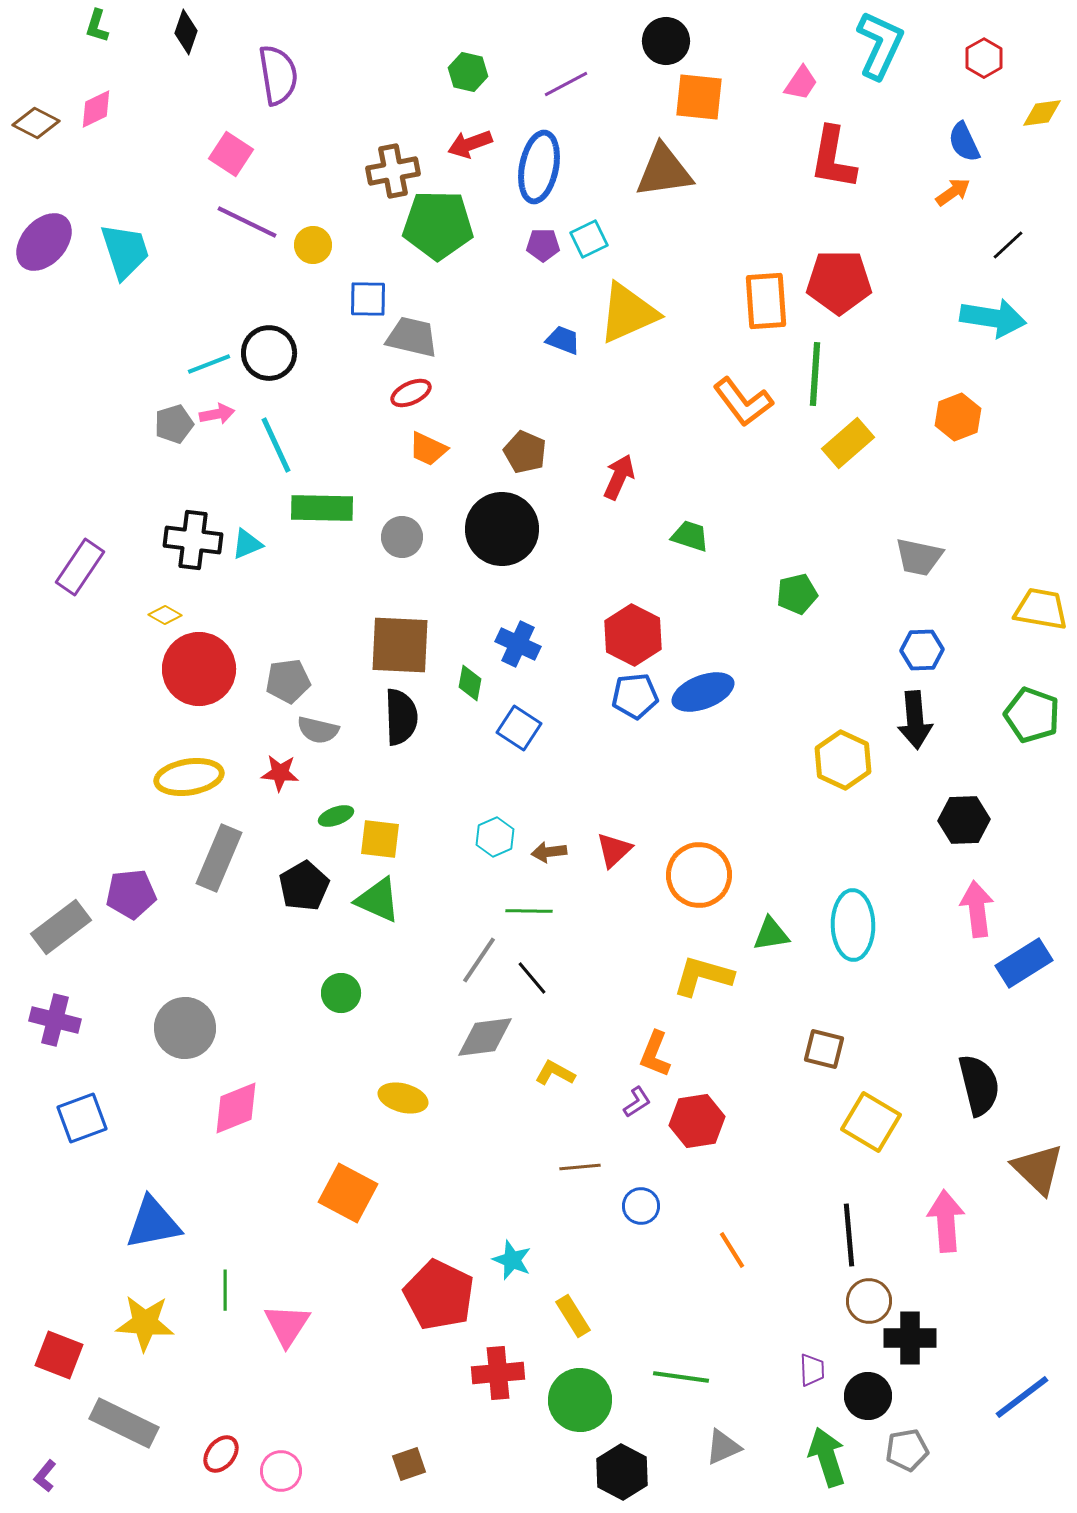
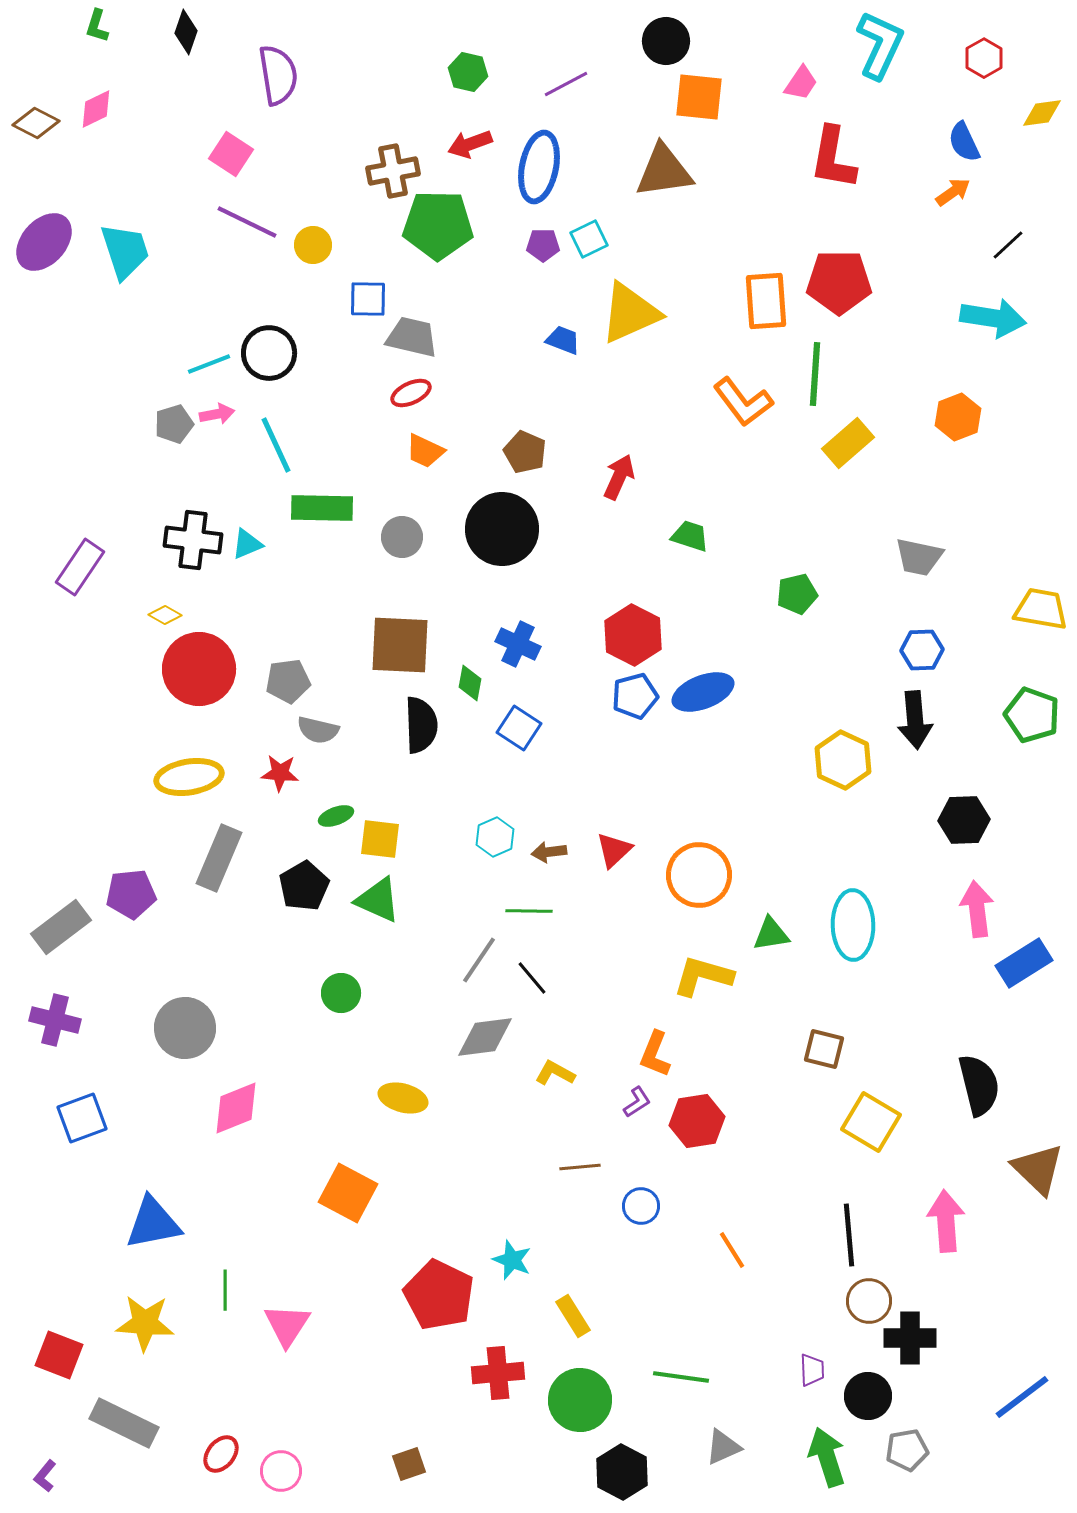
yellow triangle at (628, 313): moved 2 px right
orange trapezoid at (428, 449): moved 3 px left, 2 px down
blue pentagon at (635, 696): rotated 9 degrees counterclockwise
black semicircle at (401, 717): moved 20 px right, 8 px down
